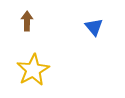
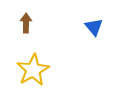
brown arrow: moved 1 px left, 2 px down
